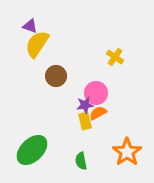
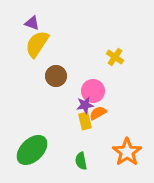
purple triangle: moved 2 px right, 3 px up
pink circle: moved 3 px left, 2 px up
